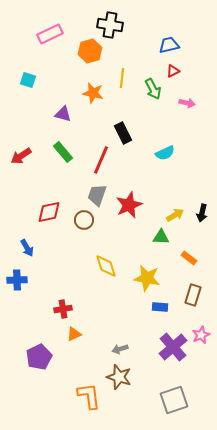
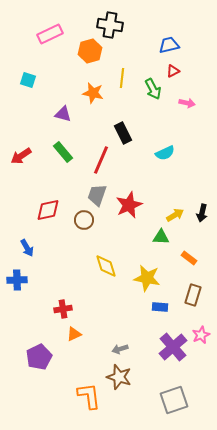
red diamond: moved 1 px left, 2 px up
